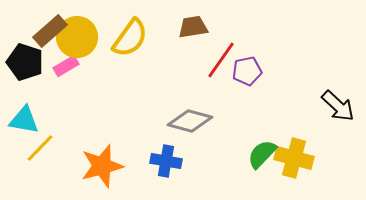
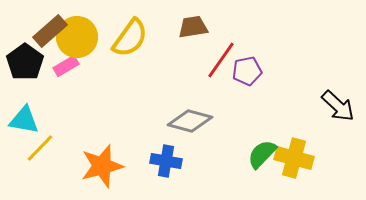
black pentagon: rotated 18 degrees clockwise
